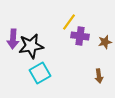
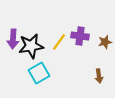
yellow line: moved 10 px left, 20 px down
cyan square: moved 1 px left
